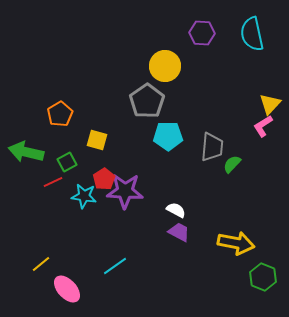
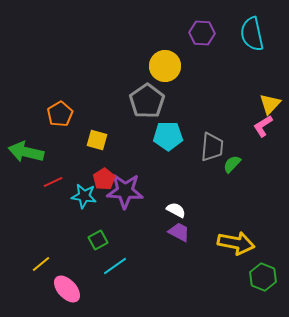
green square: moved 31 px right, 78 px down
